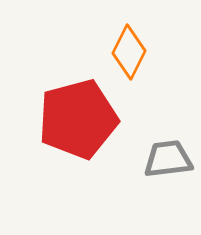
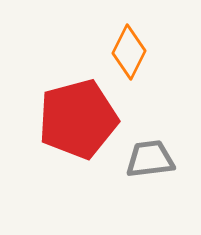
gray trapezoid: moved 18 px left
